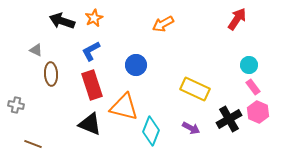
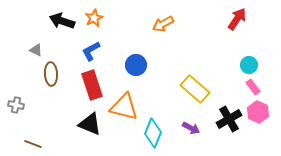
yellow rectangle: rotated 16 degrees clockwise
cyan diamond: moved 2 px right, 2 px down
